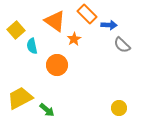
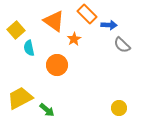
orange triangle: moved 1 px left
cyan semicircle: moved 3 px left, 2 px down
